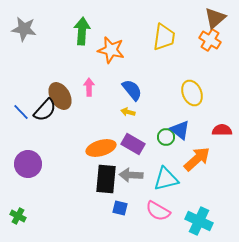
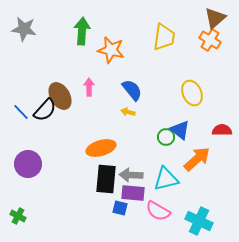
purple rectangle: moved 49 px down; rotated 25 degrees counterclockwise
